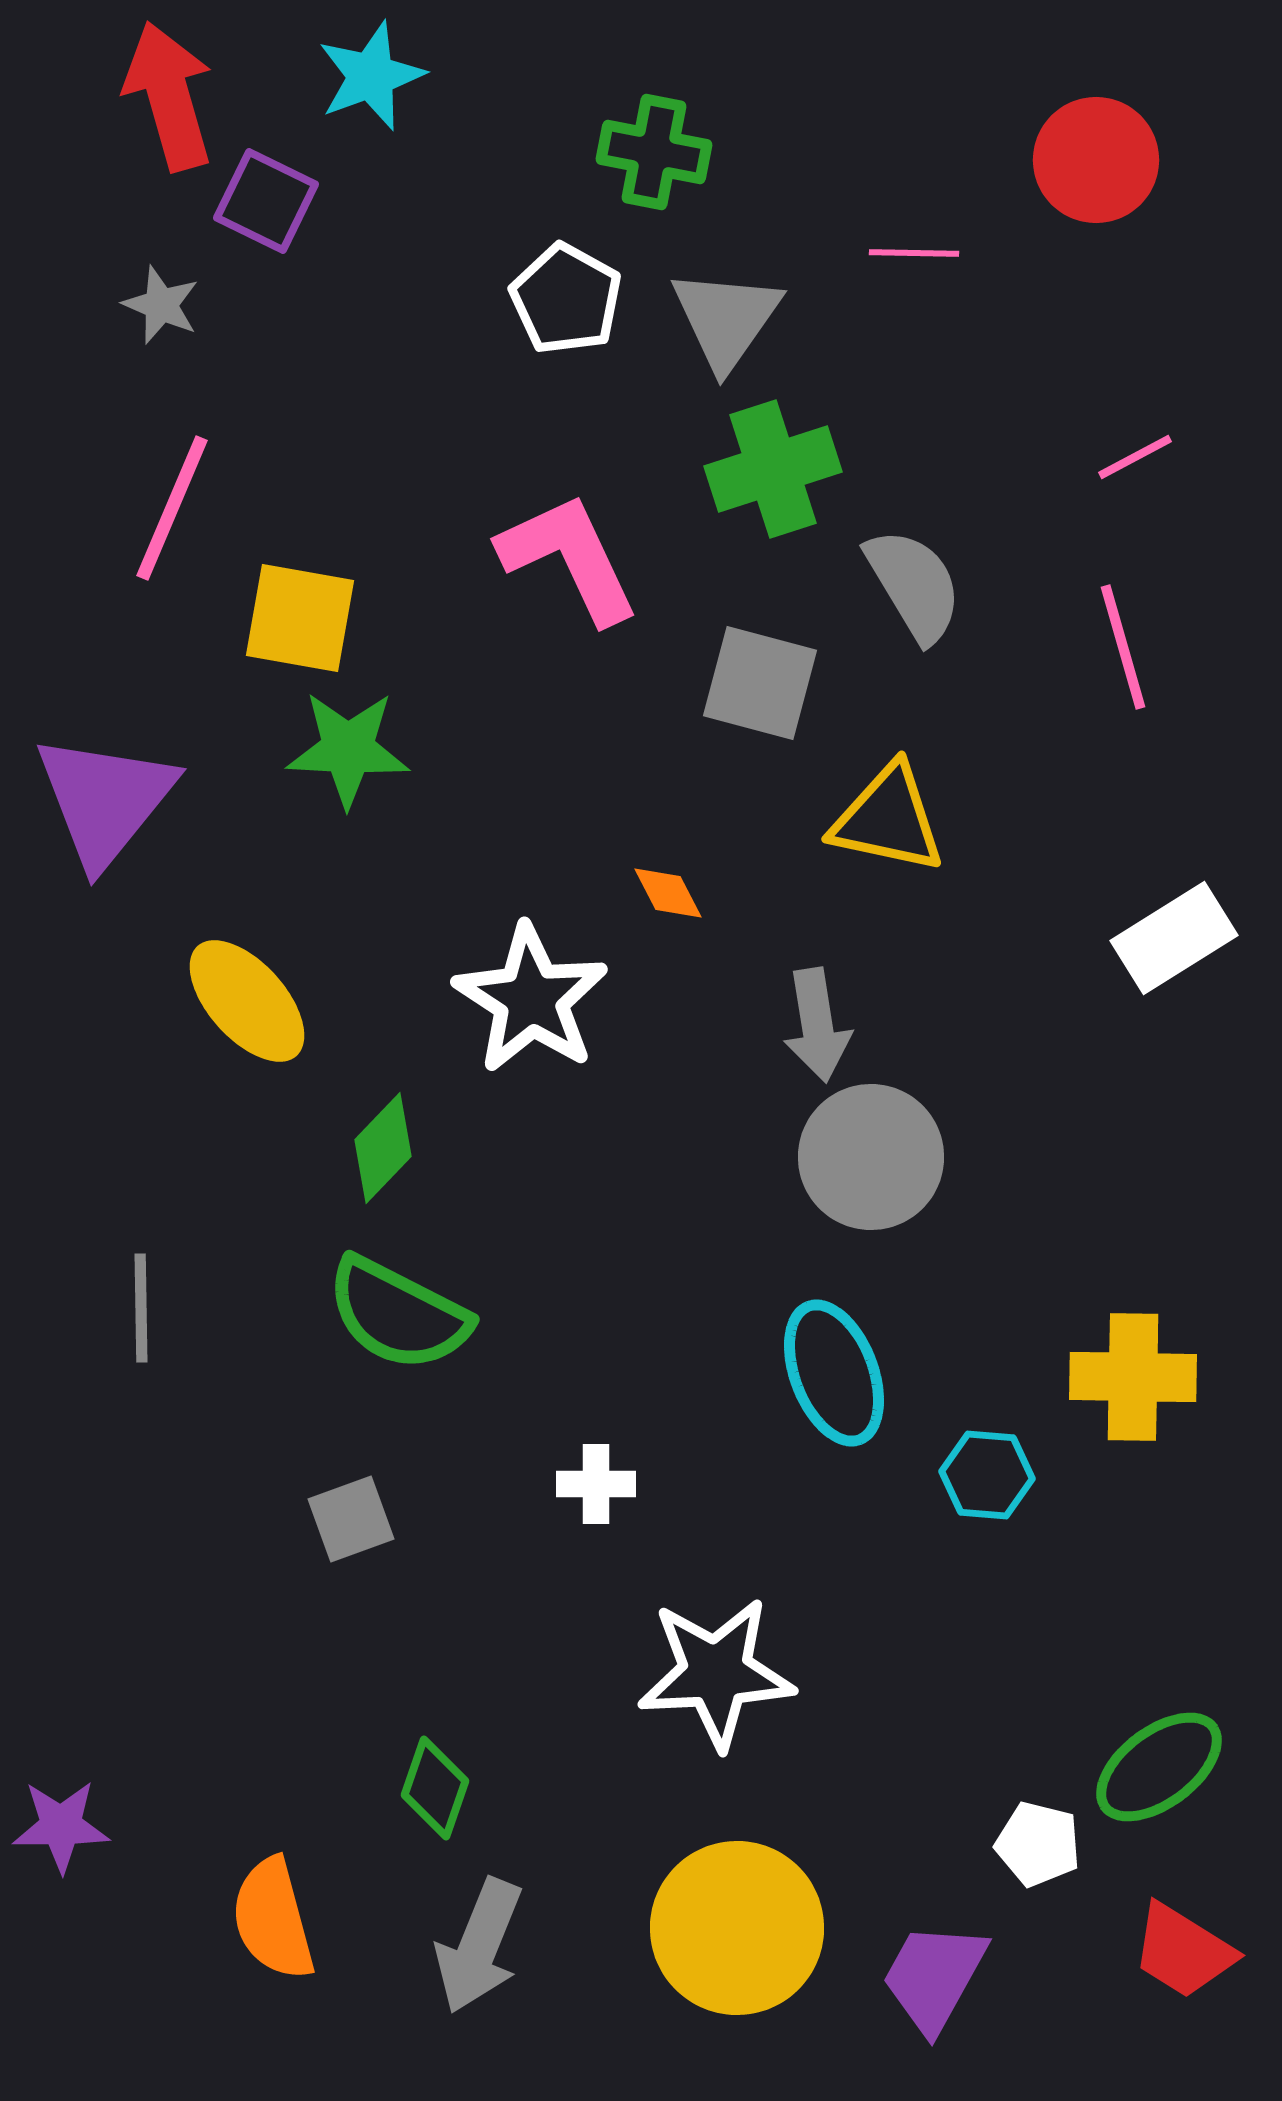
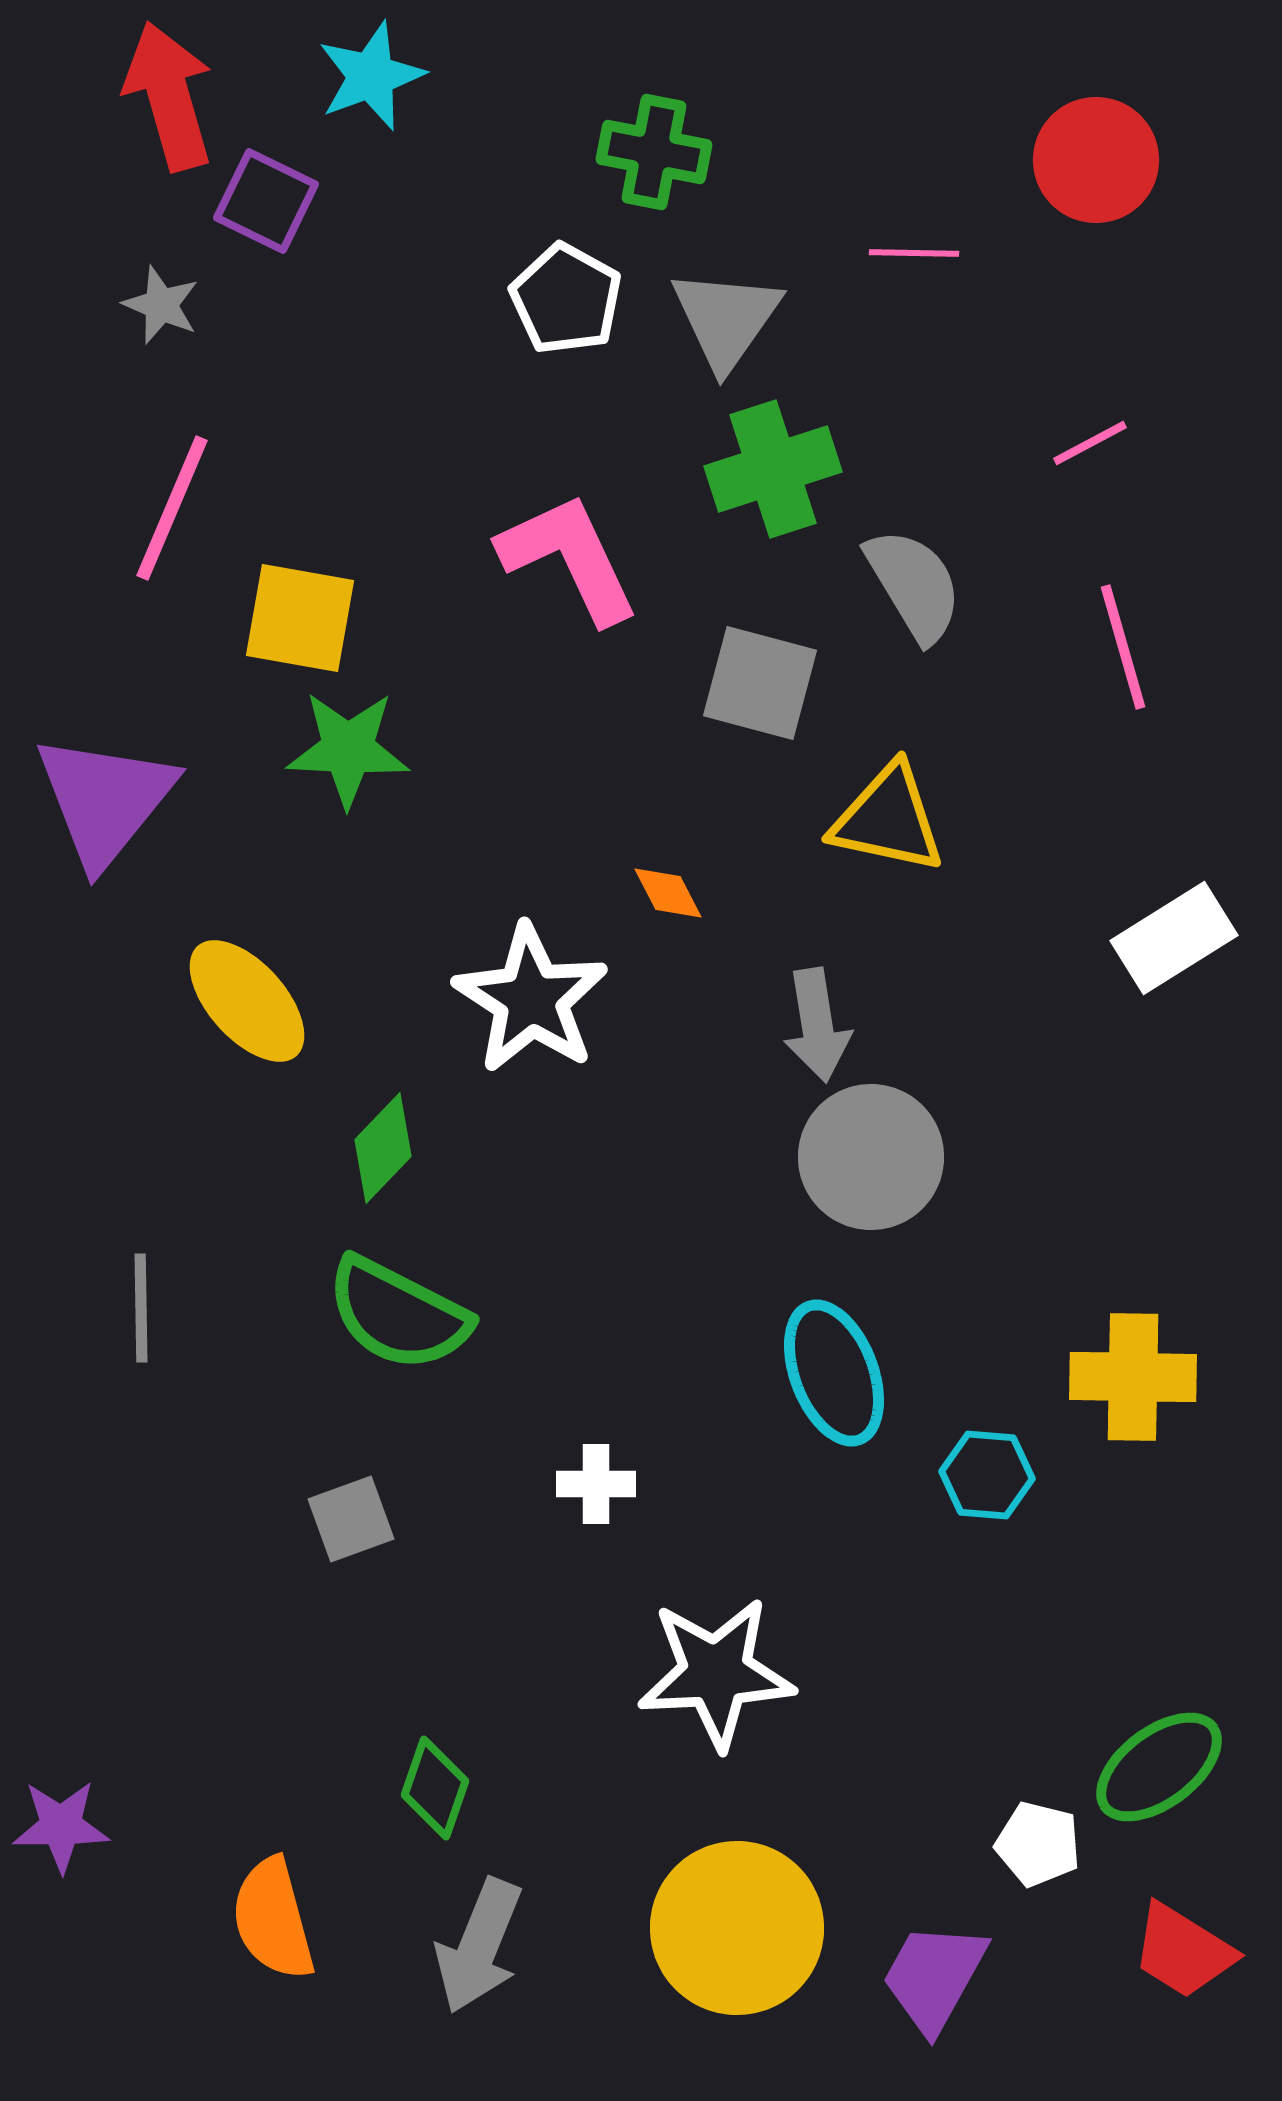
pink line at (1135, 457): moved 45 px left, 14 px up
